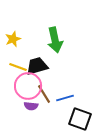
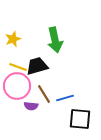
pink circle: moved 11 px left
black square: rotated 15 degrees counterclockwise
